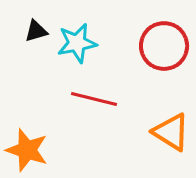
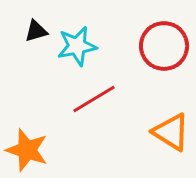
cyan star: moved 3 px down
red line: rotated 45 degrees counterclockwise
